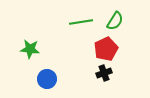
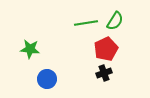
green line: moved 5 px right, 1 px down
